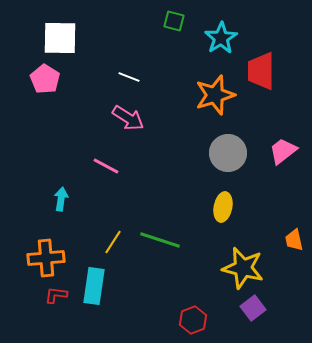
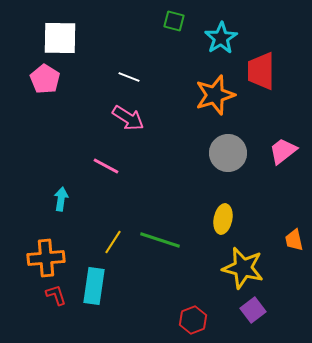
yellow ellipse: moved 12 px down
red L-shape: rotated 65 degrees clockwise
purple square: moved 2 px down
